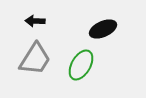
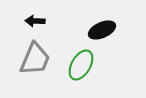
black ellipse: moved 1 px left, 1 px down
gray trapezoid: rotated 9 degrees counterclockwise
